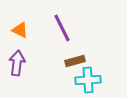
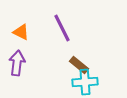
orange triangle: moved 1 px right, 2 px down
brown rectangle: moved 4 px right, 4 px down; rotated 54 degrees clockwise
cyan cross: moved 3 px left, 2 px down
